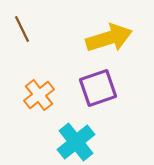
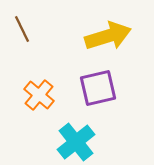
yellow arrow: moved 1 px left, 2 px up
purple square: rotated 6 degrees clockwise
orange cross: rotated 12 degrees counterclockwise
